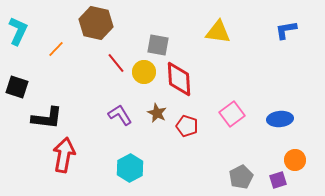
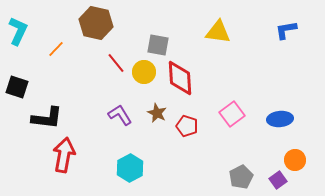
red diamond: moved 1 px right, 1 px up
purple square: rotated 18 degrees counterclockwise
